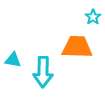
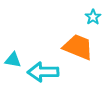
orange trapezoid: moved 1 px right; rotated 20 degrees clockwise
cyan arrow: rotated 88 degrees clockwise
